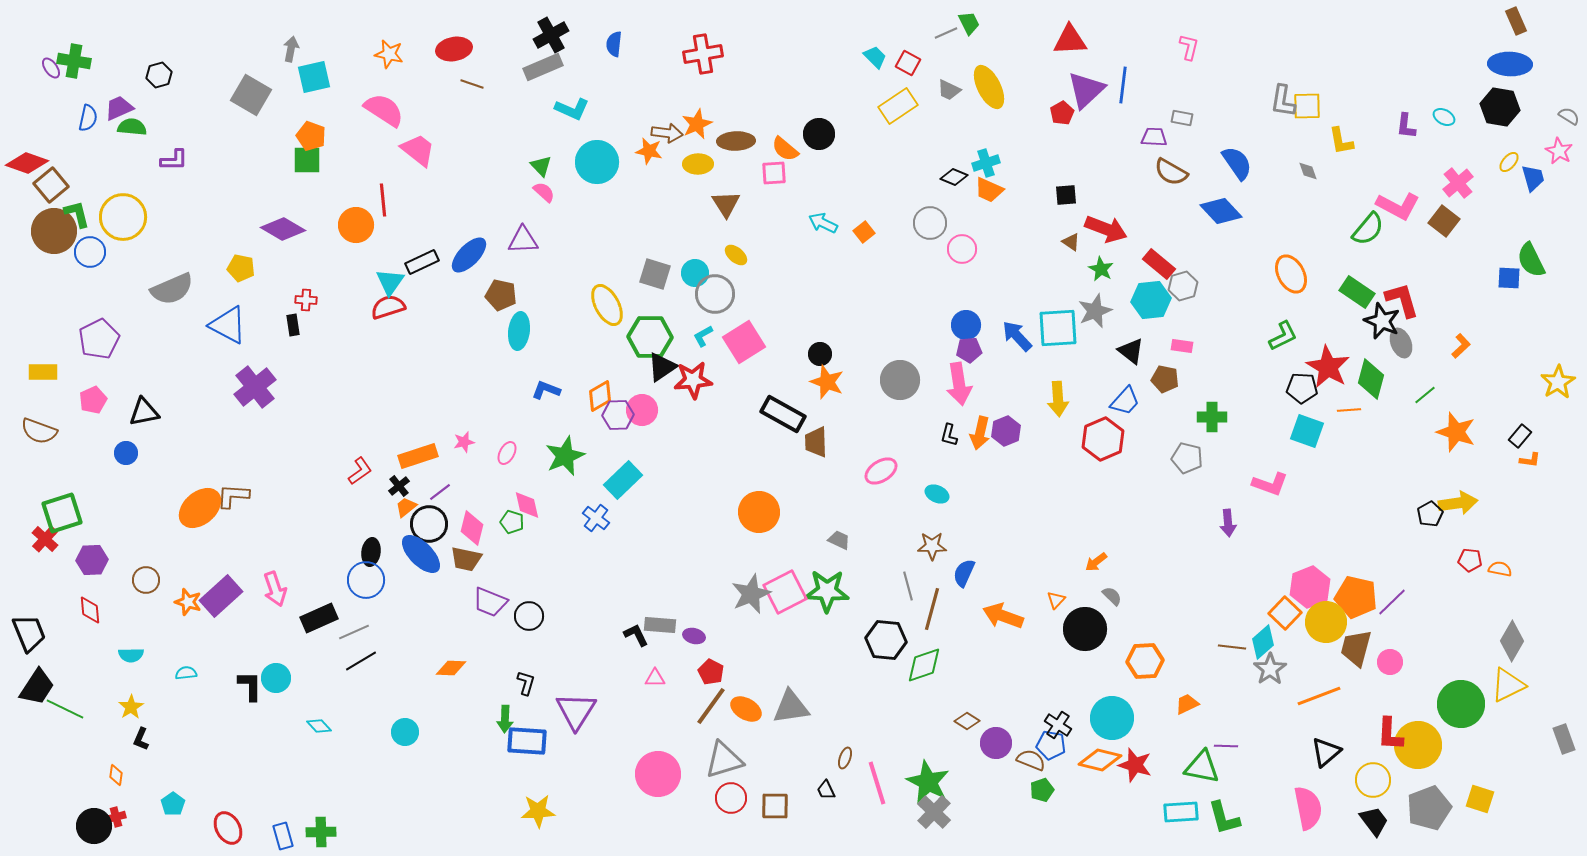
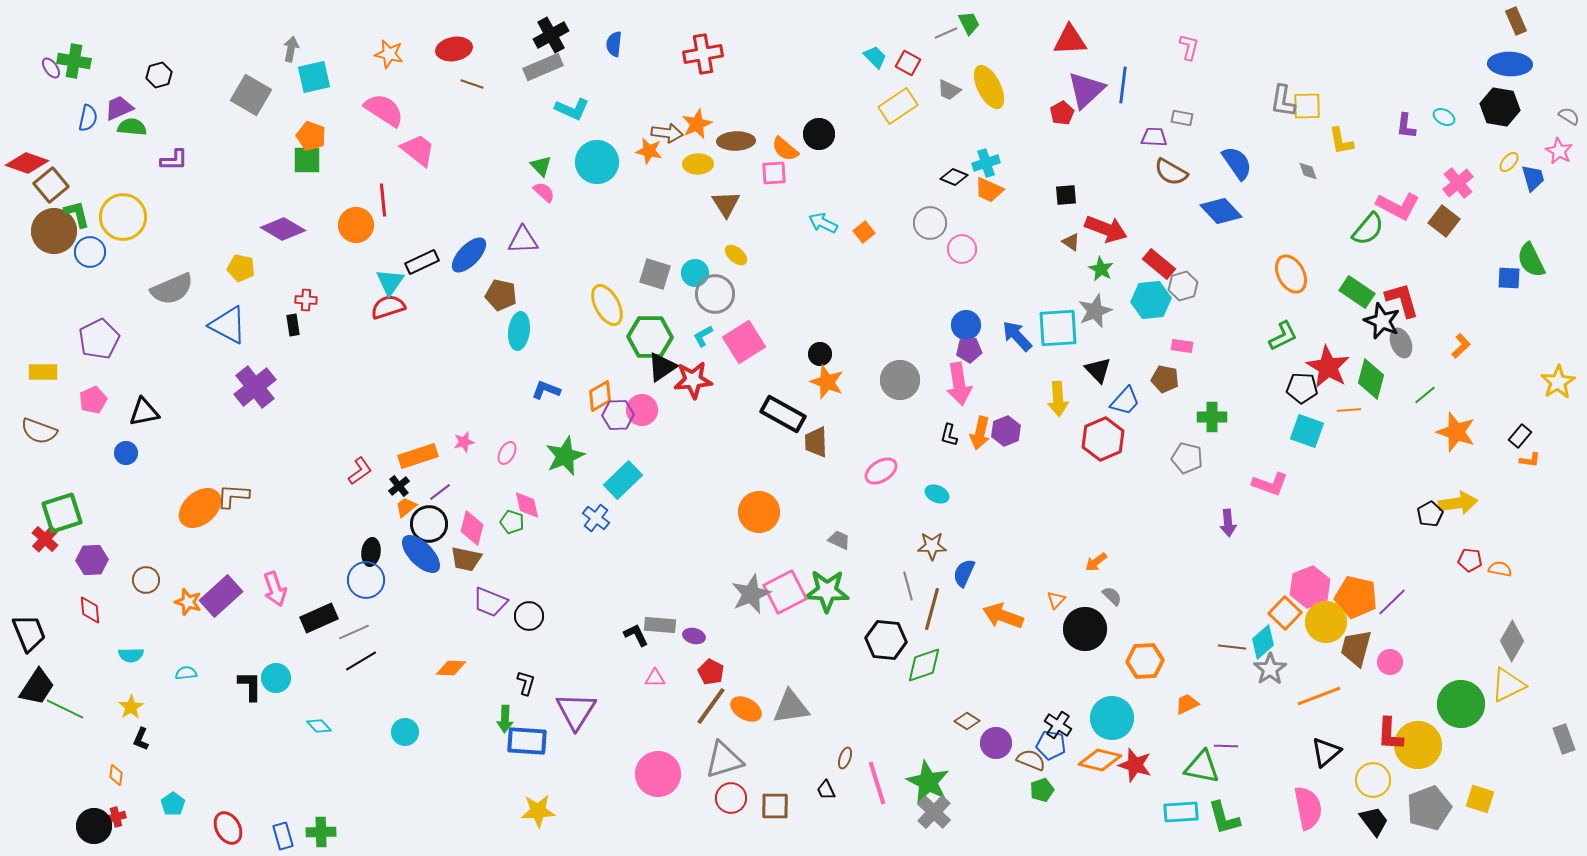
black triangle at (1131, 351): moved 33 px left, 19 px down; rotated 8 degrees clockwise
